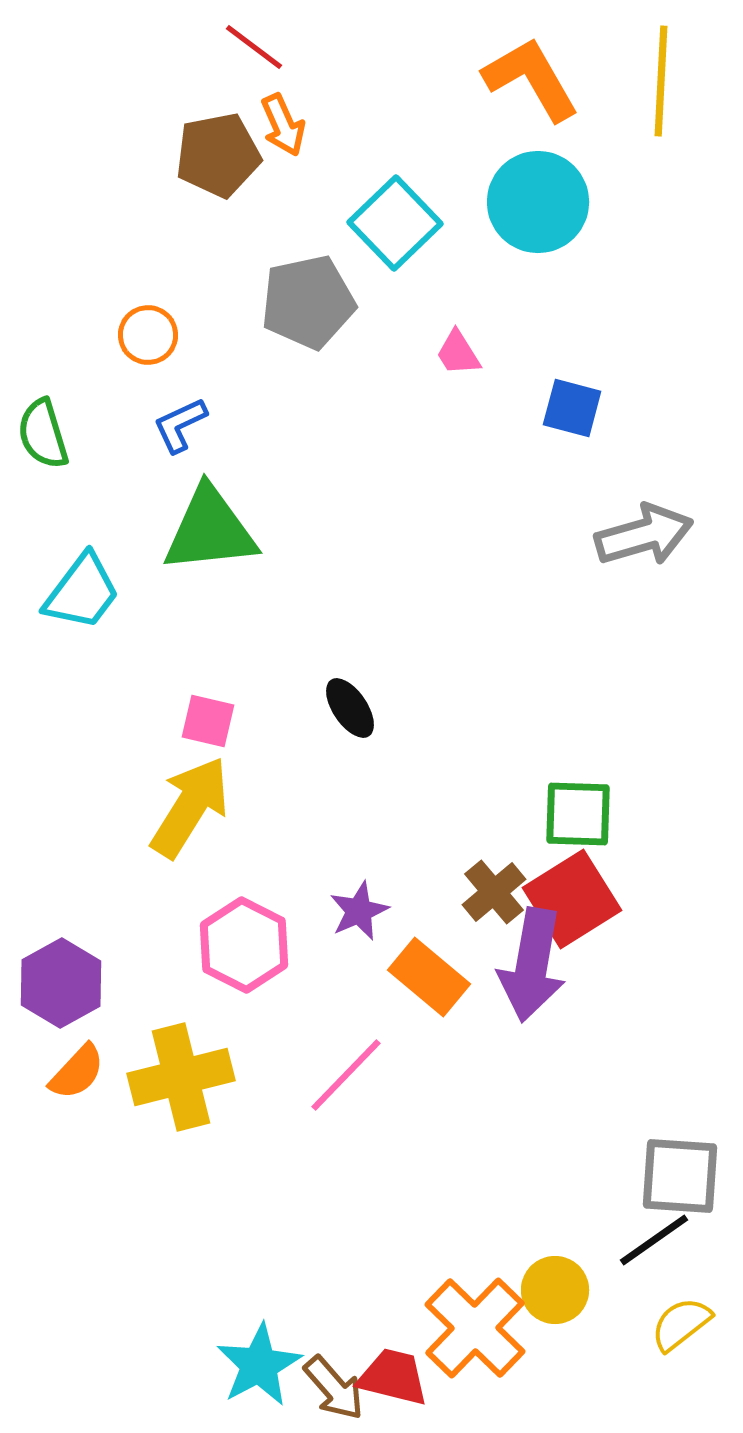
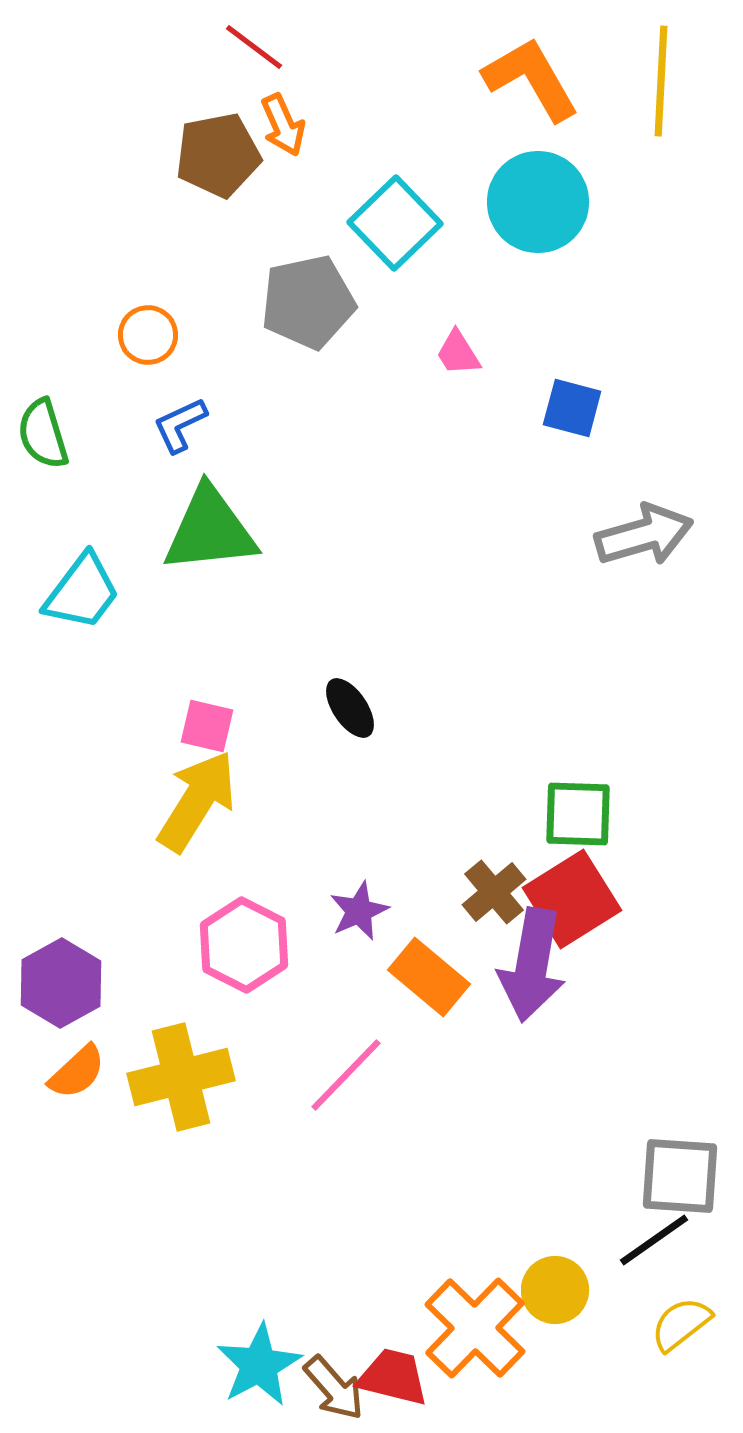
pink square: moved 1 px left, 5 px down
yellow arrow: moved 7 px right, 6 px up
orange semicircle: rotated 4 degrees clockwise
